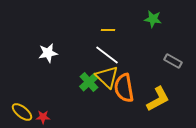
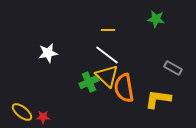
green star: moved 3 px right
gray rectangle: moved 7 px down
yellow triangle: moved 1 px up
green cross: rotated 18 degrees clockwise
yellow L-shape: rotated 144 degrees counterclockwise
